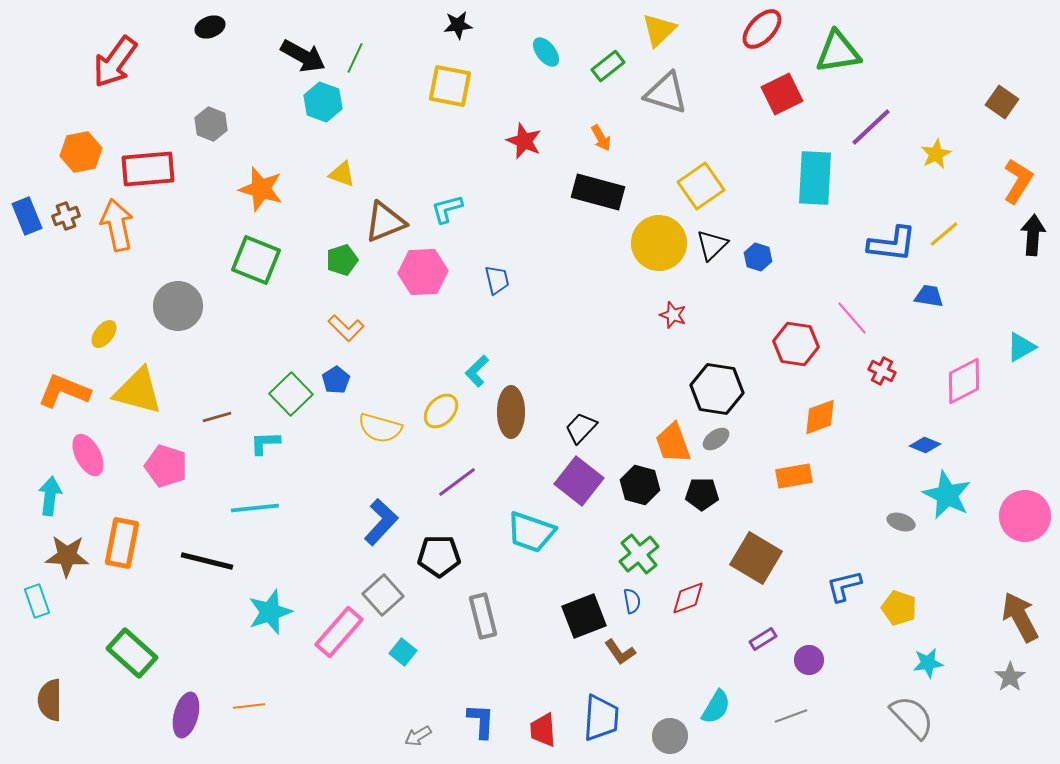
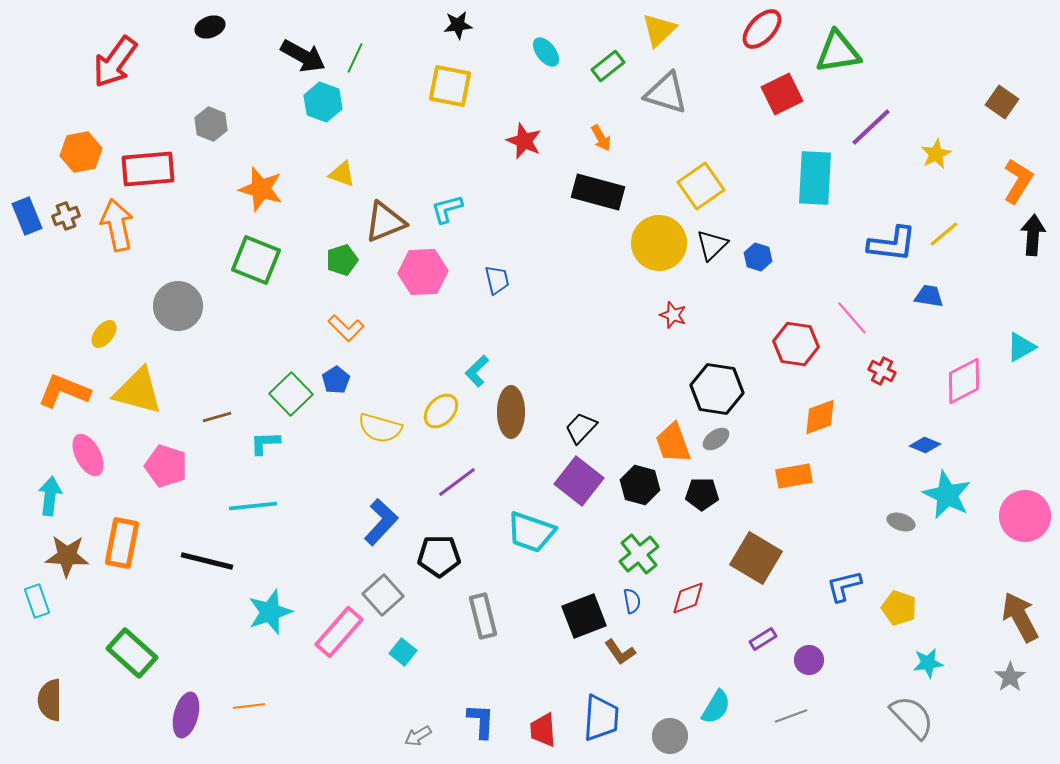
cyan line at (255, 508): moved 2 px left, 2 px up
